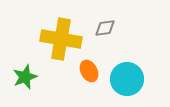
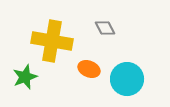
gray diamond: rotated 70 degrees clockwise
yellow cross: moved 9 px left, 2 px down
orange ellipse: moved 2 px up; rotated 40 degrees counterclockwise
